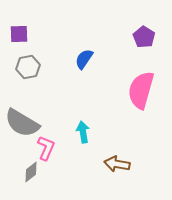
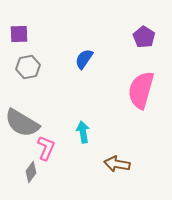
gray diamond: rotated 15 degrees counterclockwise
